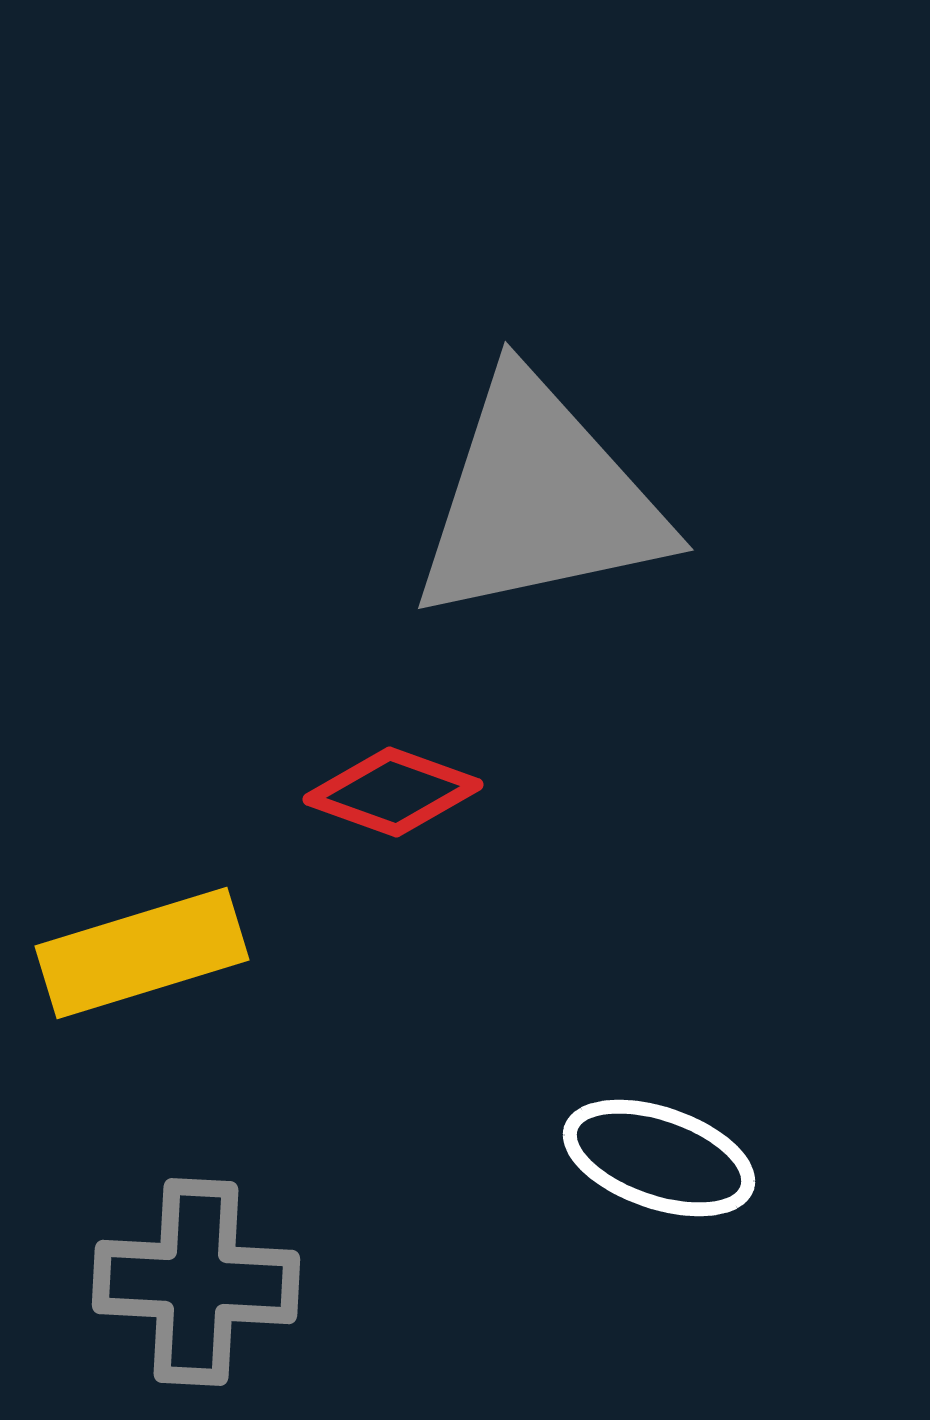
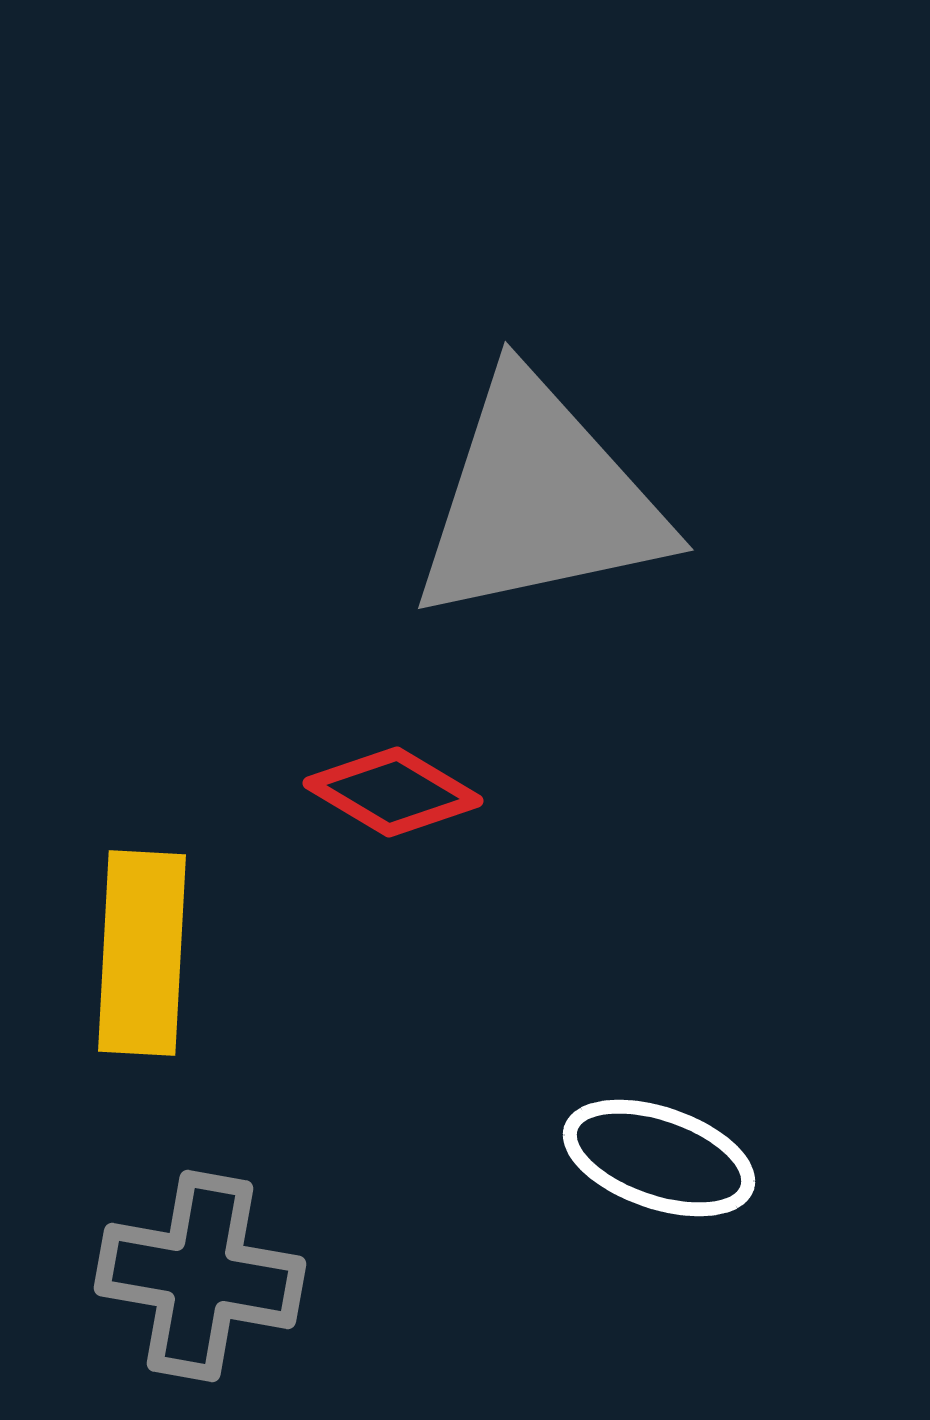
red diamond: rotated 11 degrees clockwise
yellow rectangle: rotated 70 degrees counterclockwise
gray cross: moved 4 px right, 6 px up; rotated 7 degrees clockwise
